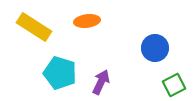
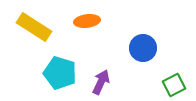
blue circle: moved 12 px left
